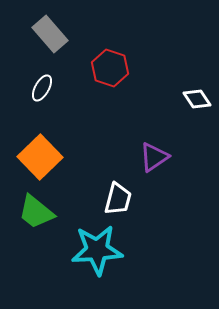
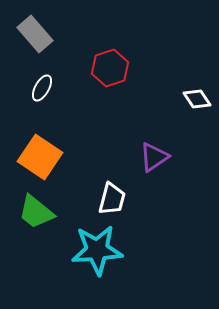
gray rectangle: moved 15 px left
red hexagon: rotated 24 degrees clockwise
orange square: rotated 12 degrees counterclockwise
white trapezoid: moved 6 px left
